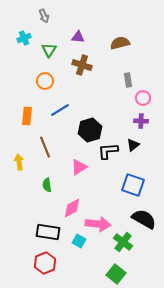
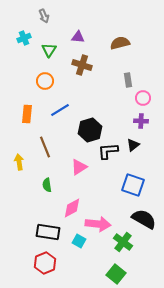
orange rectangle: moved 2 px up
